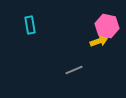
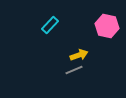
cyan rectangle: moved 20 px right; rotated 54 degrees clockwise
yellow arrow: moved 20 px left, 14 px down
